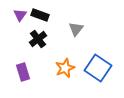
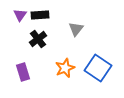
black rectangle: rotated 24 degrees counterclockwise
